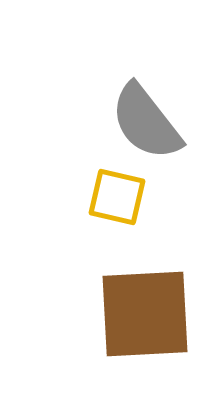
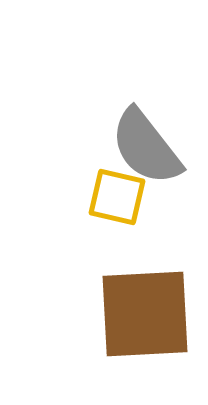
gray semicircle: moved 25 px down
